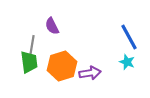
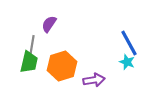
purple semicircle: moved 3 px left, 2 px up; rotated 60 degrees clockwise
blue line: moved 6 px down
green trapezoid: rotated 20 degrees clockwise
purple arrow: moved 4 px right, 7 px down
